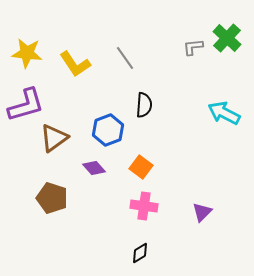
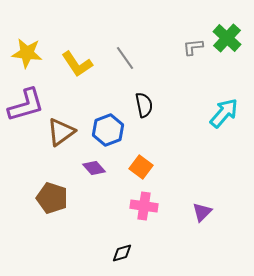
yellow L-shape: moved 2 px right
black semicircle: rotated 15 degrees counterclockwise
cyan arrow: rotated 104 degrees clockwise
brown triangle: moved 7 px right, 6 px up
black diamond: moved 18 px left; rotated 15 degrees clockwise
